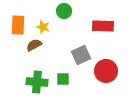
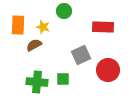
red rectangle: moved 1 px down
red circle: moved 2 px right, 1 px up
